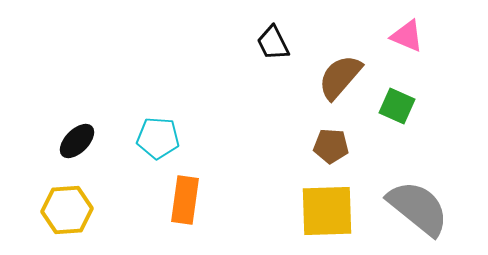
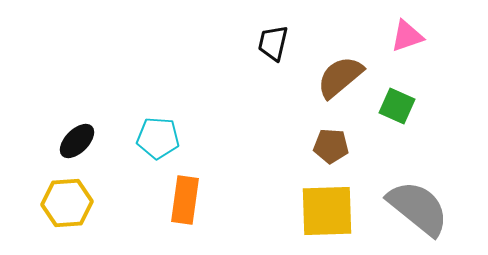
pink triangle: rotated 42 degrees counterclockwise
black trapezoid: rotated 39 degrees clockwise
brown semicircle: rotated 9 degrees clockwise
yellow hexagon: moved 7 px up
